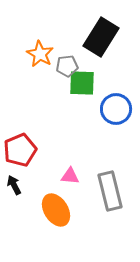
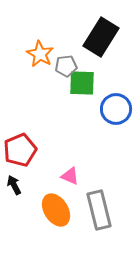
gray pentagon: moved 1 px left
pink triangle: rotated 18 degrees clockwise
gray rectangle: moved 11 px left, 19 px down
